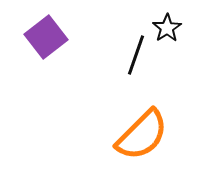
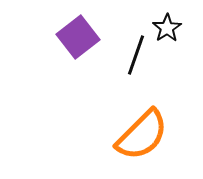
purple square: moved 32 px right
